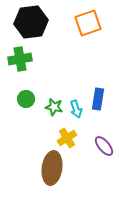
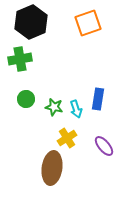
black hexagon: rotated 16 degrees counterclockwise
